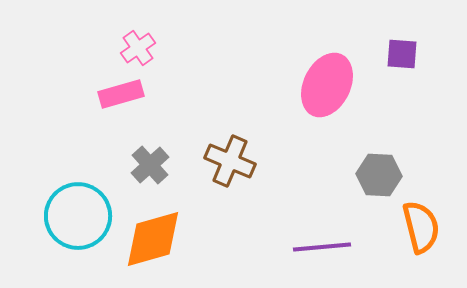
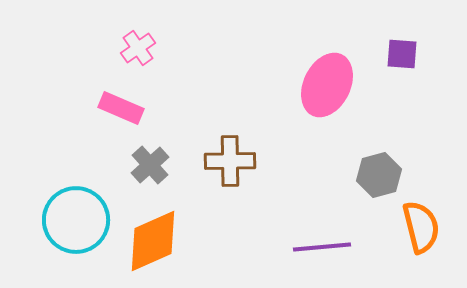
pink rectangle: moved 14 px down; rotated 39 degrees clockwise
brown cross: rotated 24 degrees counterclockwise
gray hexagon: rotated 18 degrees counterclockwise
cyan circle: moved 2 px left, 4 px down
orange diamond: moved 2 px down; rotated 8 degrees counterclockwise
